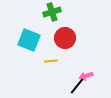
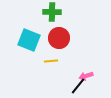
green cross: rotated 18 degrees clockwise
red circle: moved 6 px left
black line: moved 1 px right
